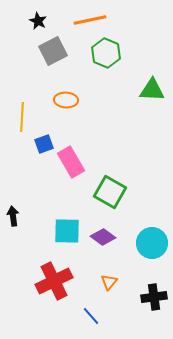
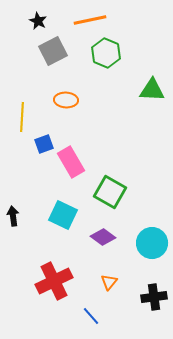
cyan square: moved 4 px left, 16 px up; rotated 24 degrees clockwise
